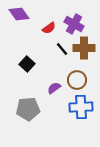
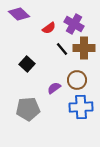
purple diamond: rotated 10 degrees counterclockwise
